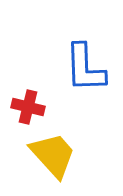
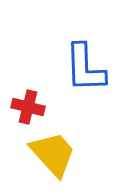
yellow trapezoid: moved 1 px up
